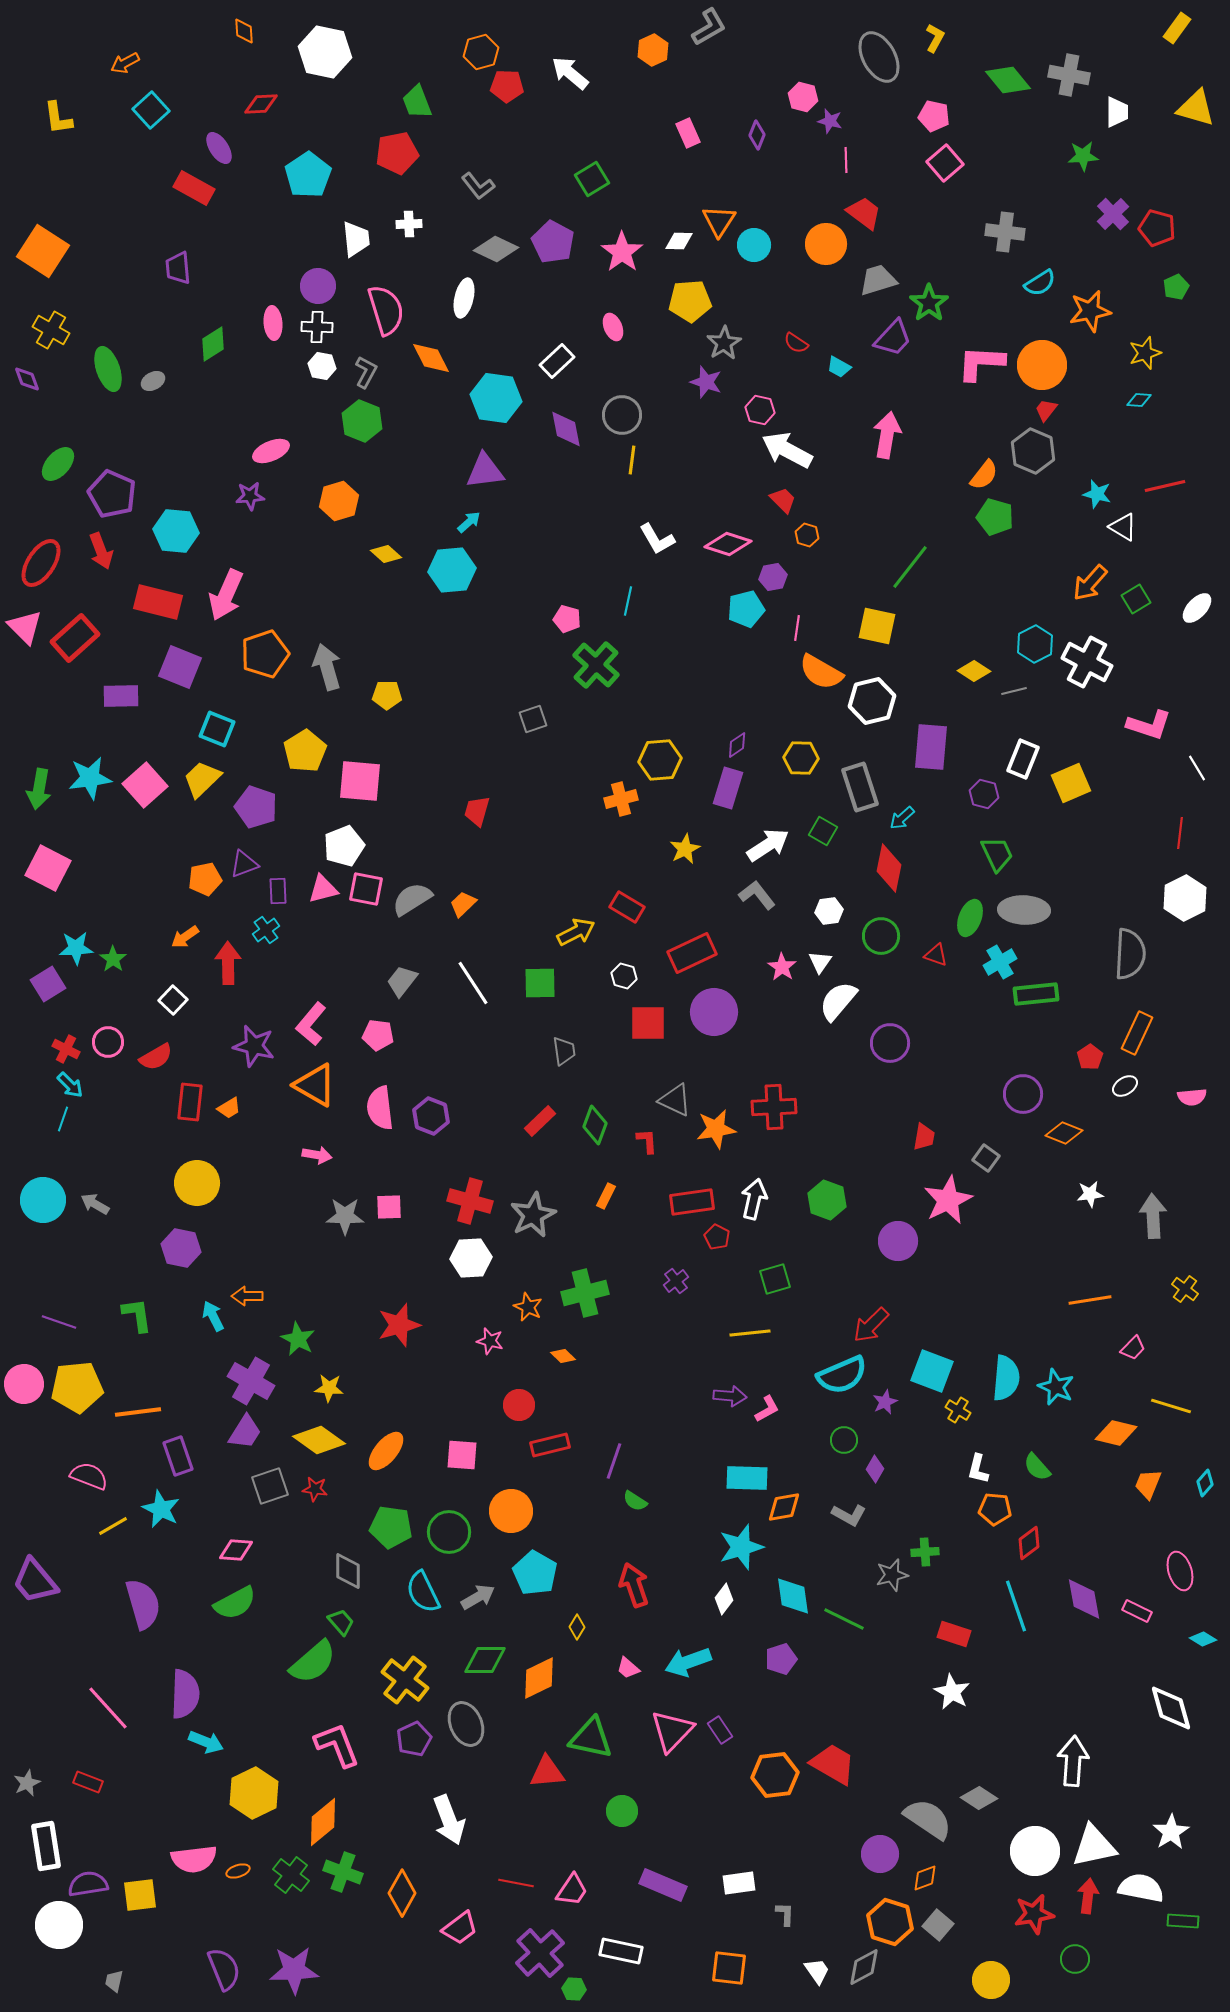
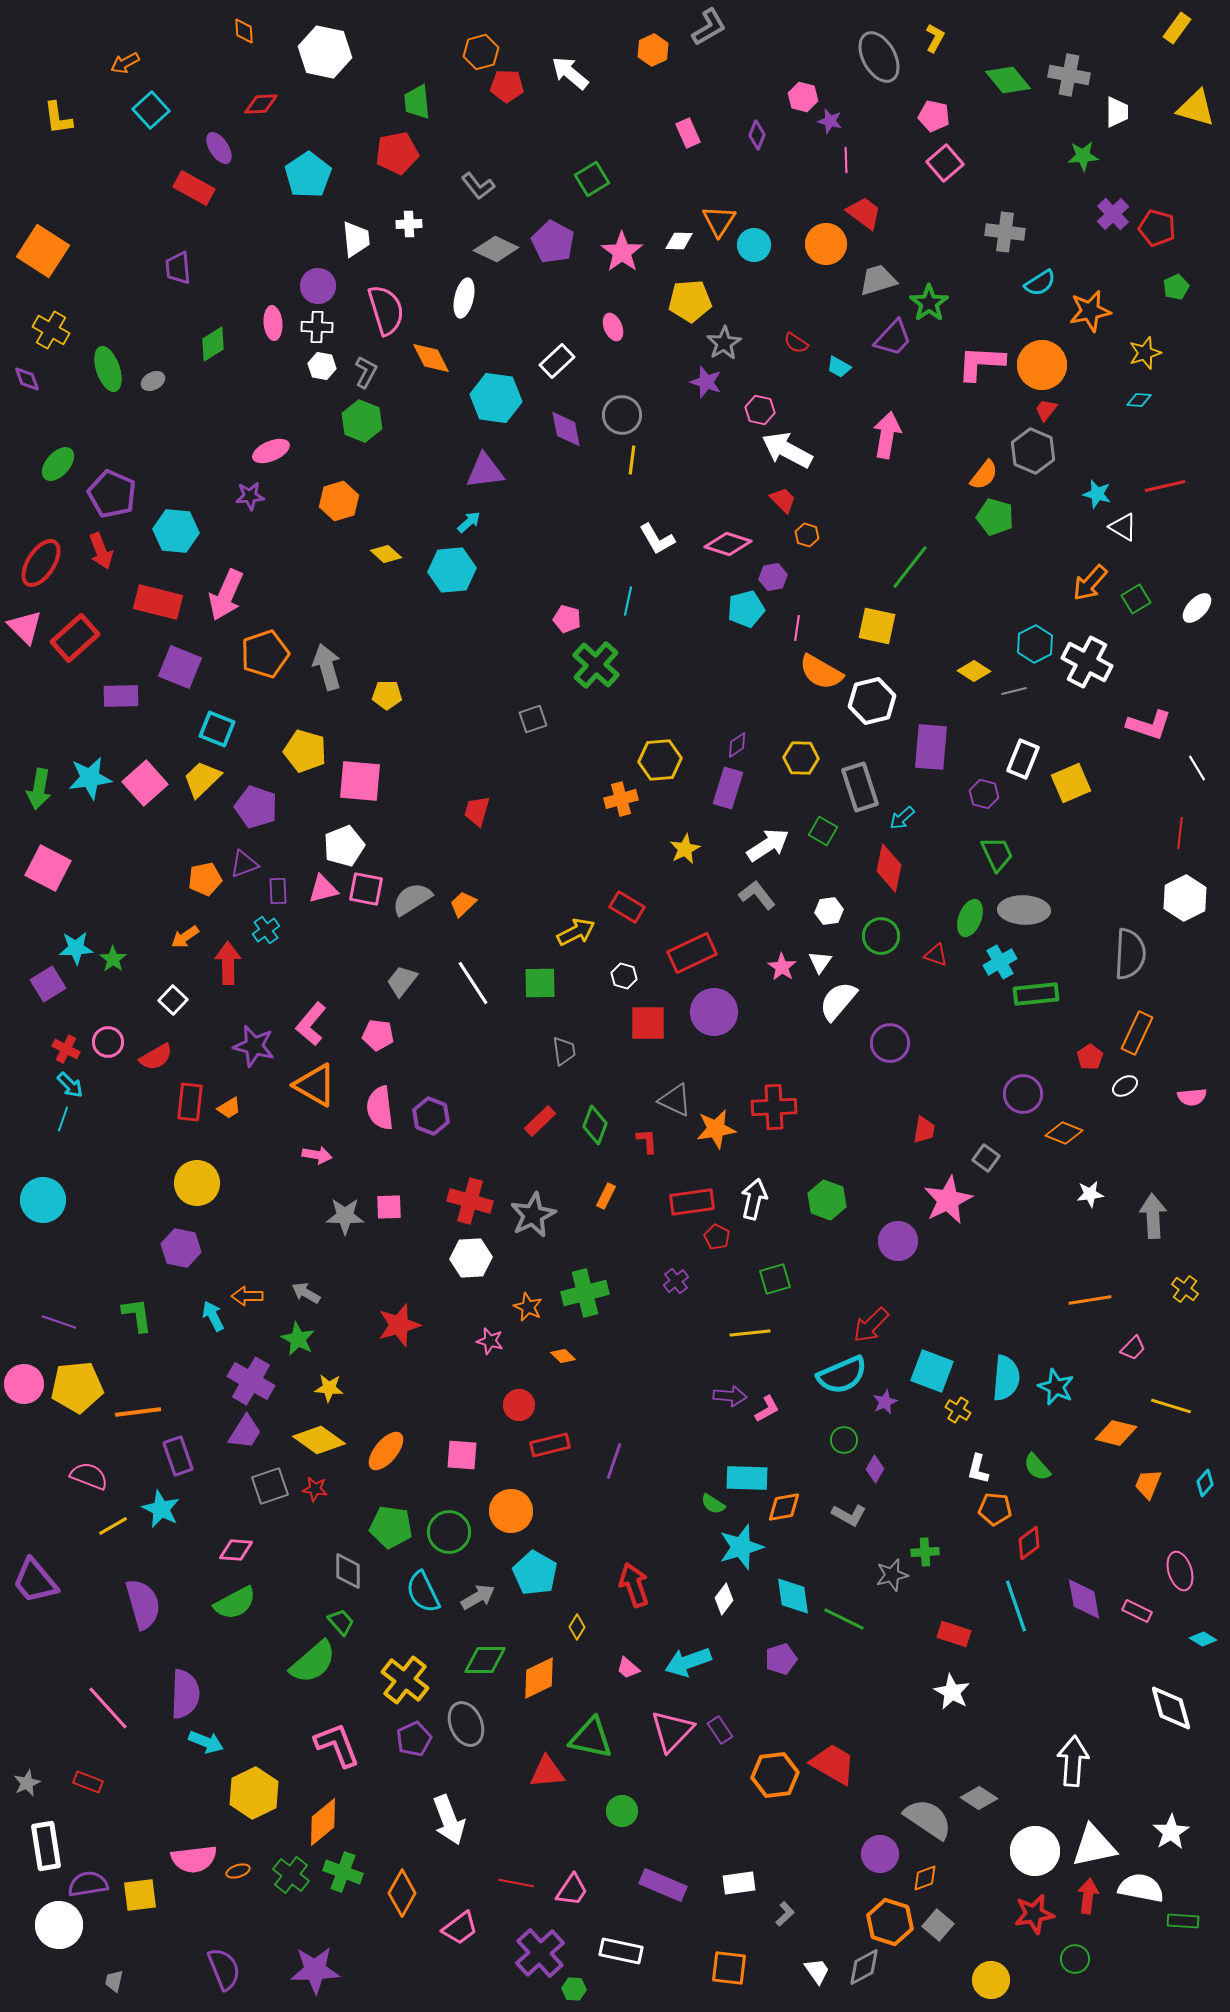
green trapezoid at (417, 102): rotated 15 degrees clockwise
yellow pentagon at (305, 751): rotated 24 degrees counterclockwise
pink square at (145, 785): moved 2 px up
red trapezoid at (924, 1137): moved 7 px up
gray arrow at (95, 1204): moved 211 px right, 89 px down
green semicircle at (635, 1501): moved 78 px right, 3 px down
gray L-shape at (785, 1914): rotated 45 degrees clockwise
purple star at (294, 1970): moved 21 px right
